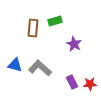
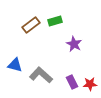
brown rectangle: moved 2 px left, 3 px up; rotated 48 degrees clockwise
gray L-shape: moved 1 px right, 7 px down
